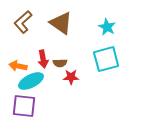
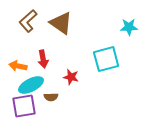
brown L-shape: moved 5 px right, 1 px up
cyan star: moved 22 px right; rotated 30 degrees counterclockwise
brown semicircle: moved 9 px left, 34 px down
red star: rotated 14 degrees clockwise
cyan ellipse: moved 4 px down
purple square: rotated 15 degrees counterclockwise
